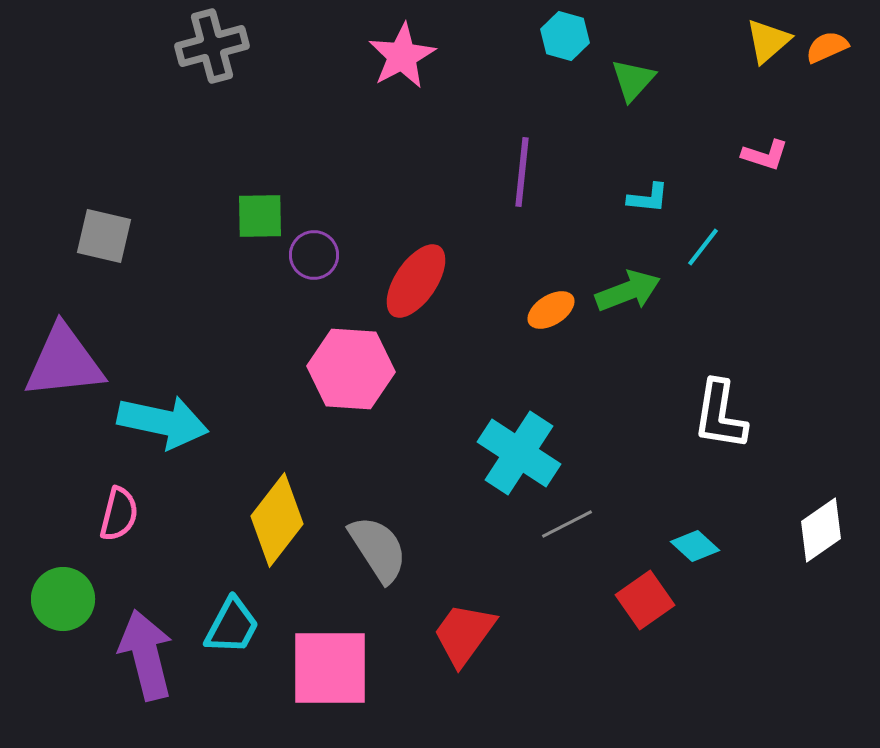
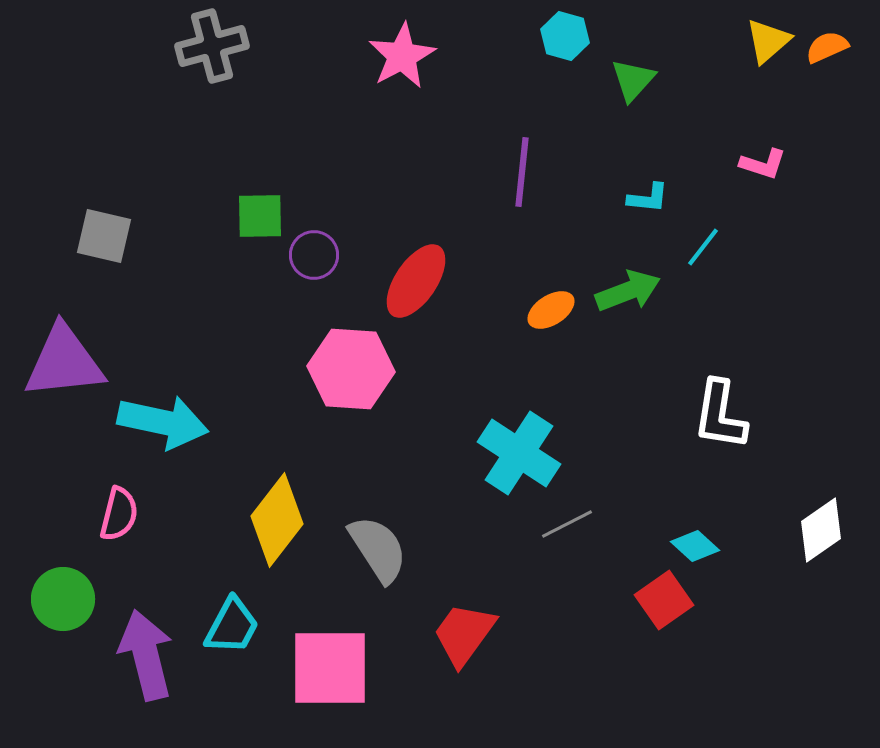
pink L-shape: moved 2 px left, 9 px down
red square: moved 19 px right
